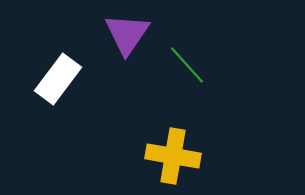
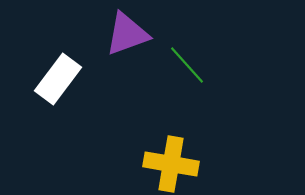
purple triangle: rotated 36 degrees clockwise
yellow cross: moved 2 px left, 8 px down
